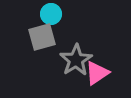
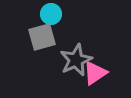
gray star: rotated 8 degrees clockwise
pink triangle: moved 2 px left
